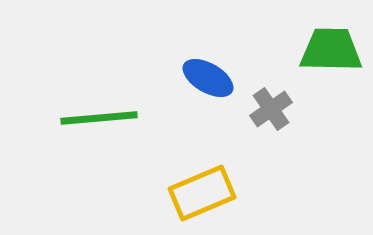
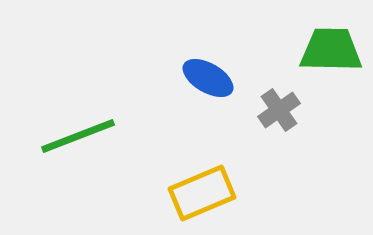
gray cross: moved 8 px right, 1 px down
green line: moved 21 px left, 18 px down; rotated 16 degrees counterclockwise
